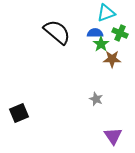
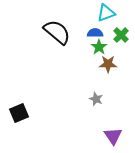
green cross: moved 1 px right, 2 px down; rotated 21 degrees clockwise
green star: moved 2 px left, 3 px down
brown star: moved 4 px left, 5 px down
